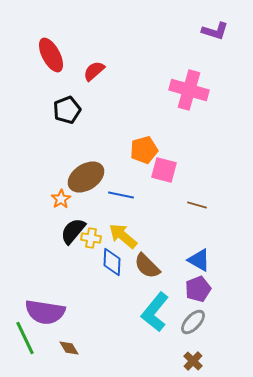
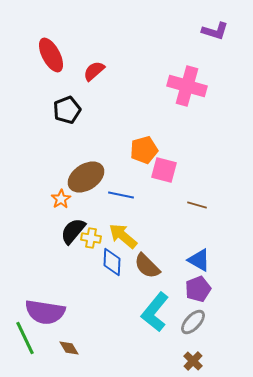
pink cross: moved 2 px left, 4 px up
